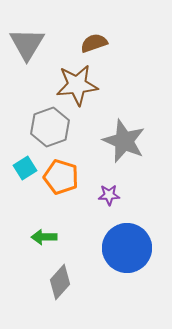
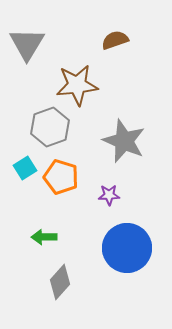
brown semicircle: moved 21 px right, 3 px up
